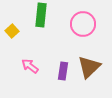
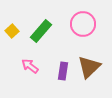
green rectangle: moved 16 px down; rotated 35 degrees clockwise
